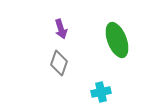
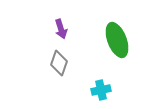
cyan cross: moved 2 px up
